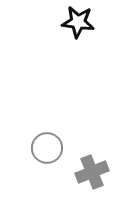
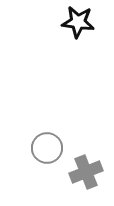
gray cross: moved 6 px left
